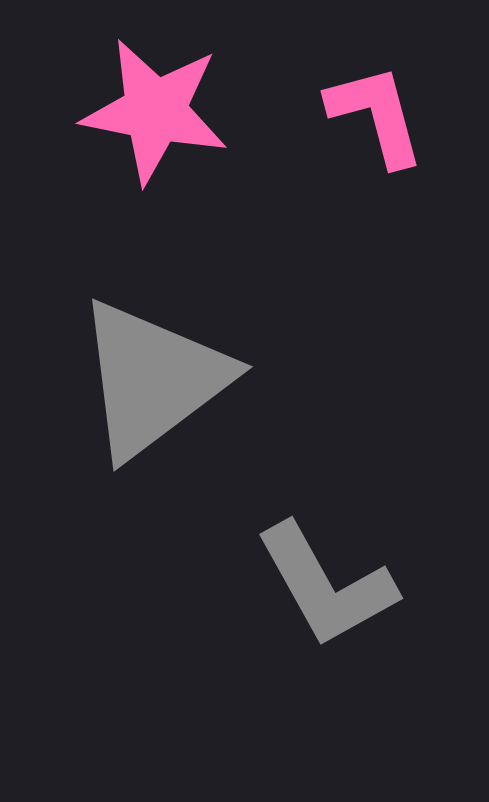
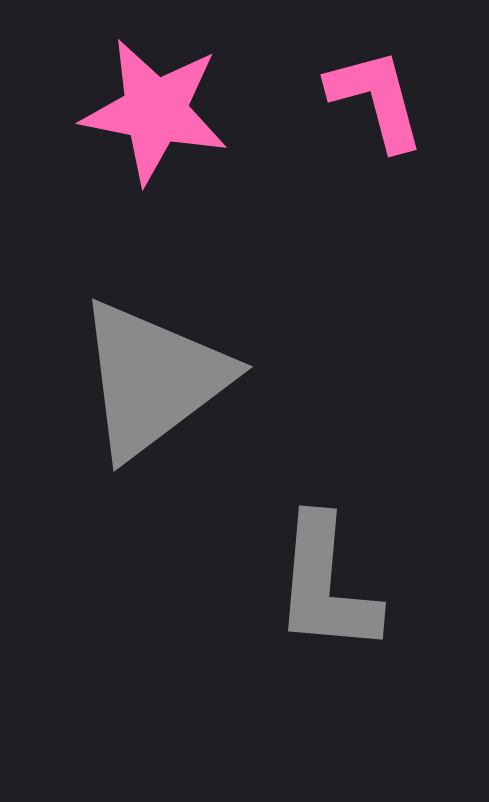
pink L-shape: moved 16 px up
gray L-shape: rotated 34 degrees clockwise
